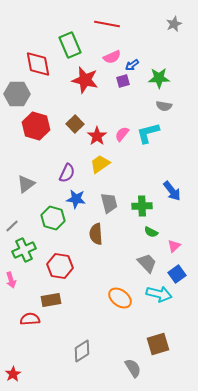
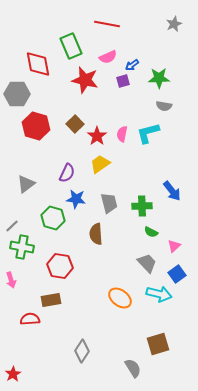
green rectangle at (70, 45): moved 1 px right, 1 px down
pink semicircle at (112, 57): moved 4 px left
pink semicircle at (122, 134): rotated 28 degrees counterclockwise
green cross at (24, 250): moved 2 px left, 3 px up; rotated 35 degrees clockwise
gray diamond at (82, 351): rotated 25 degrees counterclockwise
